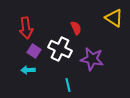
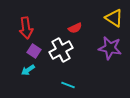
red semicircle: moved 1 px left; rotated 88 degrees clockwise
white cross: moved 1 px right, 1 px down; rotated 35 degrees clockwise
purple star: moved 18 px right, 11 px up
cyan arrow: rotated 32 degrees counterclockwise
cyan line: rotated 56 degrees counterclockwise
